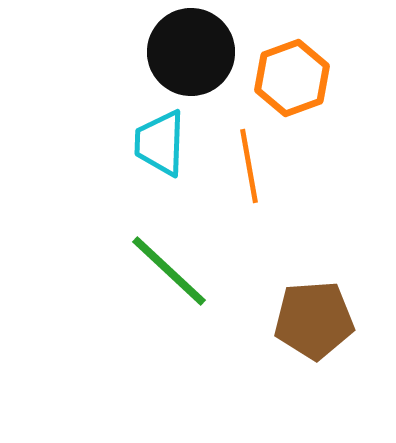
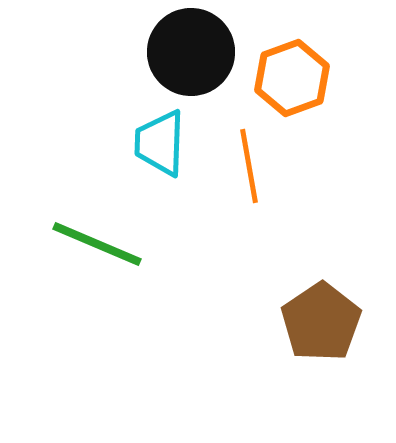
green line: moved 72 px left, 27 px up; rotated 20 degrees counterclockwise
brown pentagon: moved 7 px right, 2 px down; rotated 30 degrees counterclockwise
